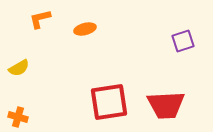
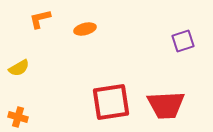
red square: moved 2 px right
